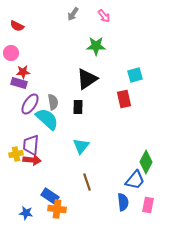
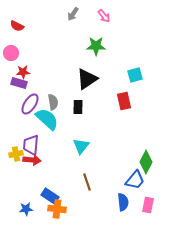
red rectangle: moved 2 px down
blue star: moved 4 px up; rotated 16 degrees counterclockwise
